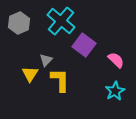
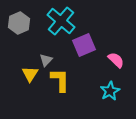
purple square: rotated 30 degrees clockwise
cyan star: moved 5 px left
